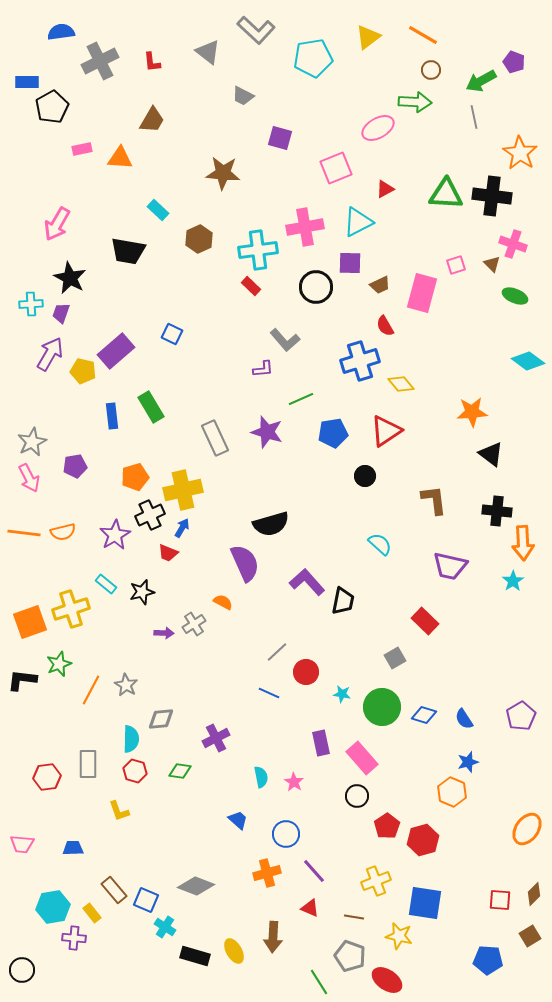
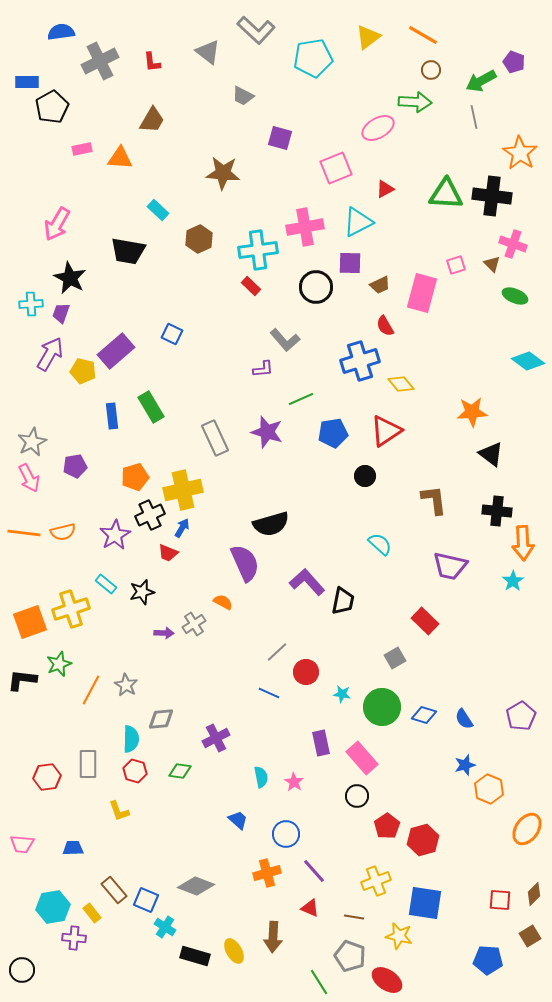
blue star at (468, 762): moved 3 px left, 3 px down
orange hexagon at (452, 792): moved 37 px right, 3 px up
